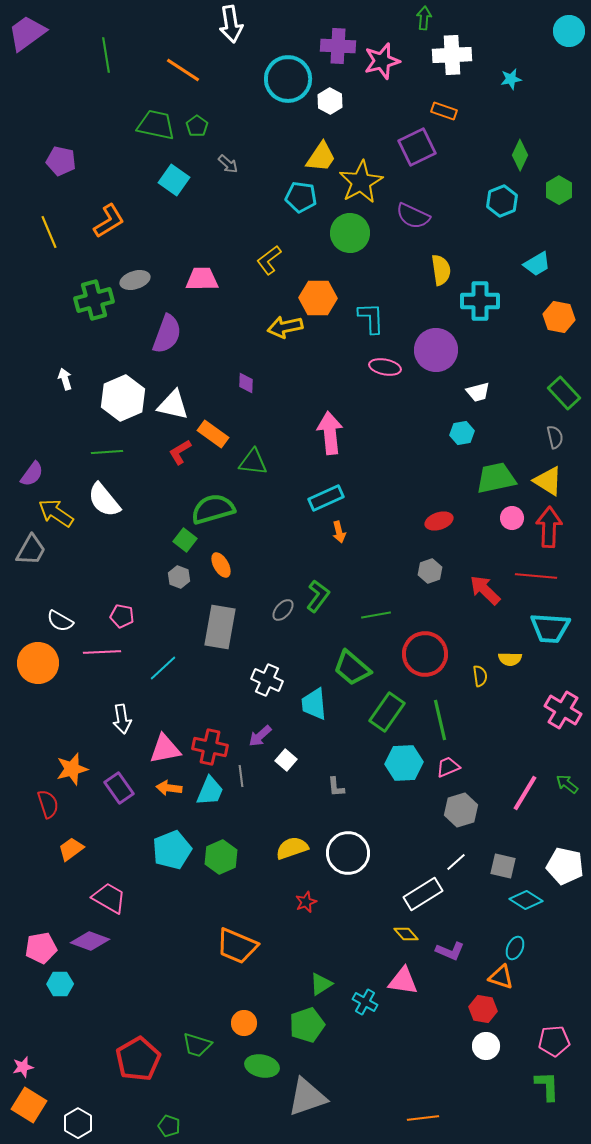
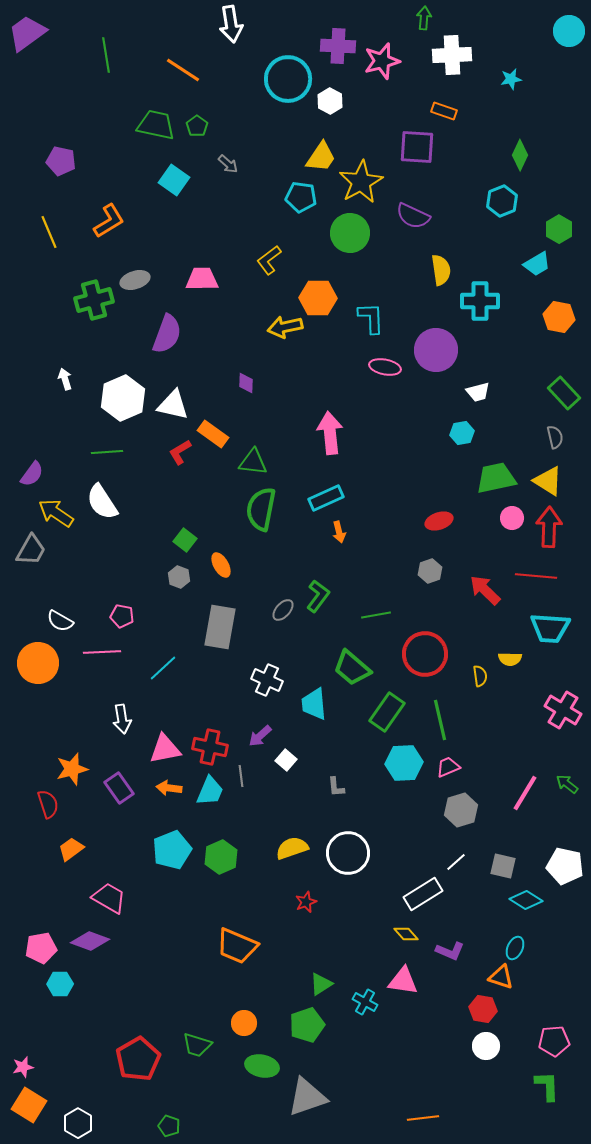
purple square at (417, 147): rotated 30 degrees clockwise
green hexagon at (559, 190): moved 39 px down
white semicircle at (104, 500): moved 2 px left, 2 px down; rotated 6 degrees clockwise
green semicircle at (213, 509): moved 48 px right; rotated 63 degrees counterclockwise
